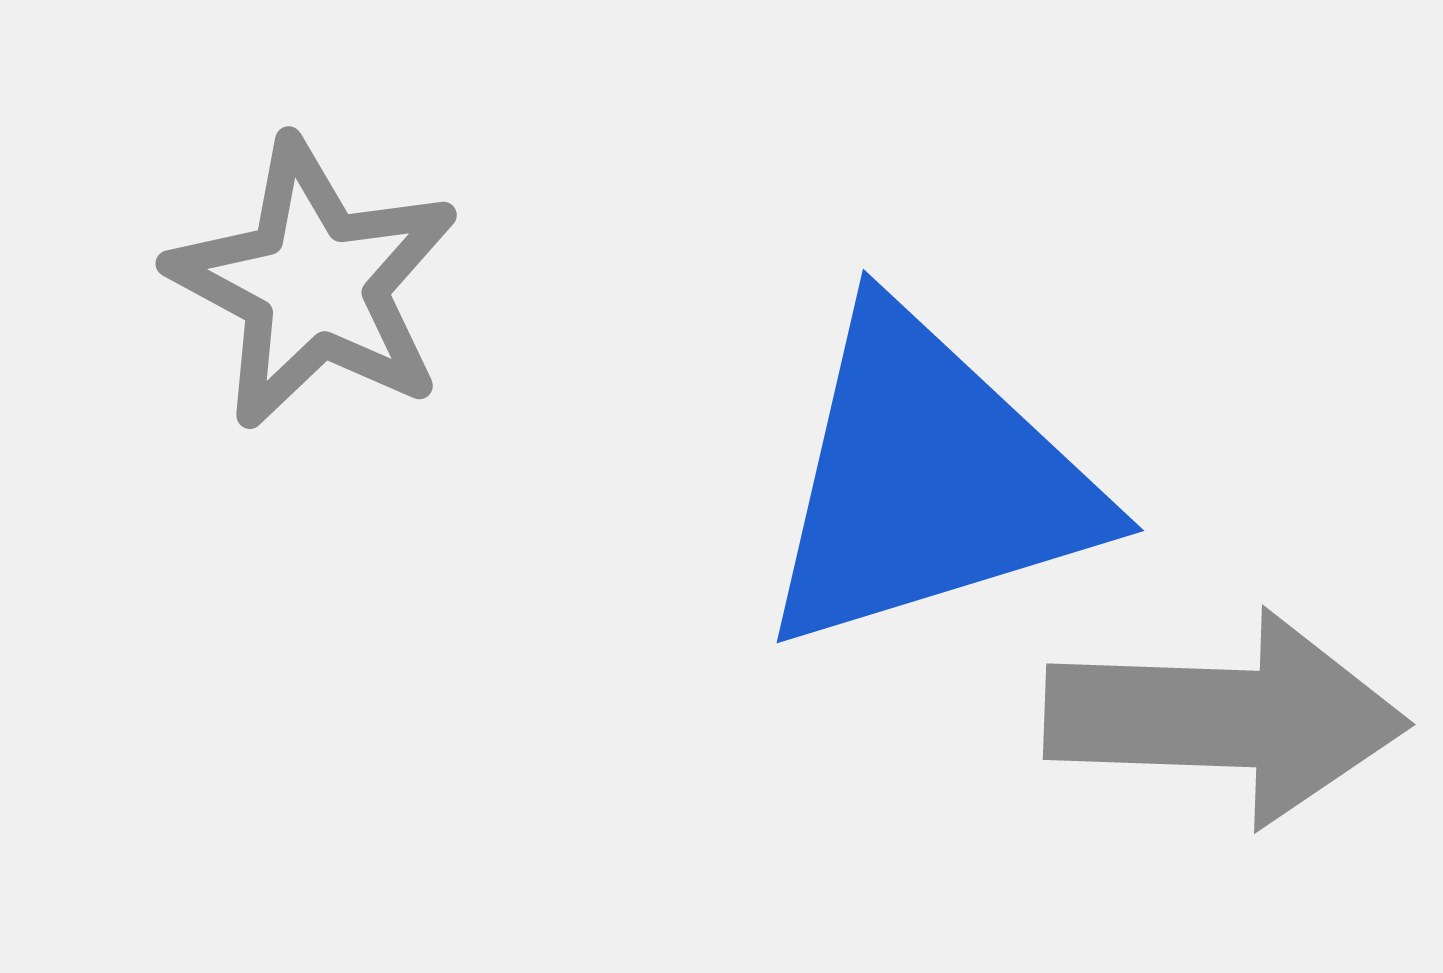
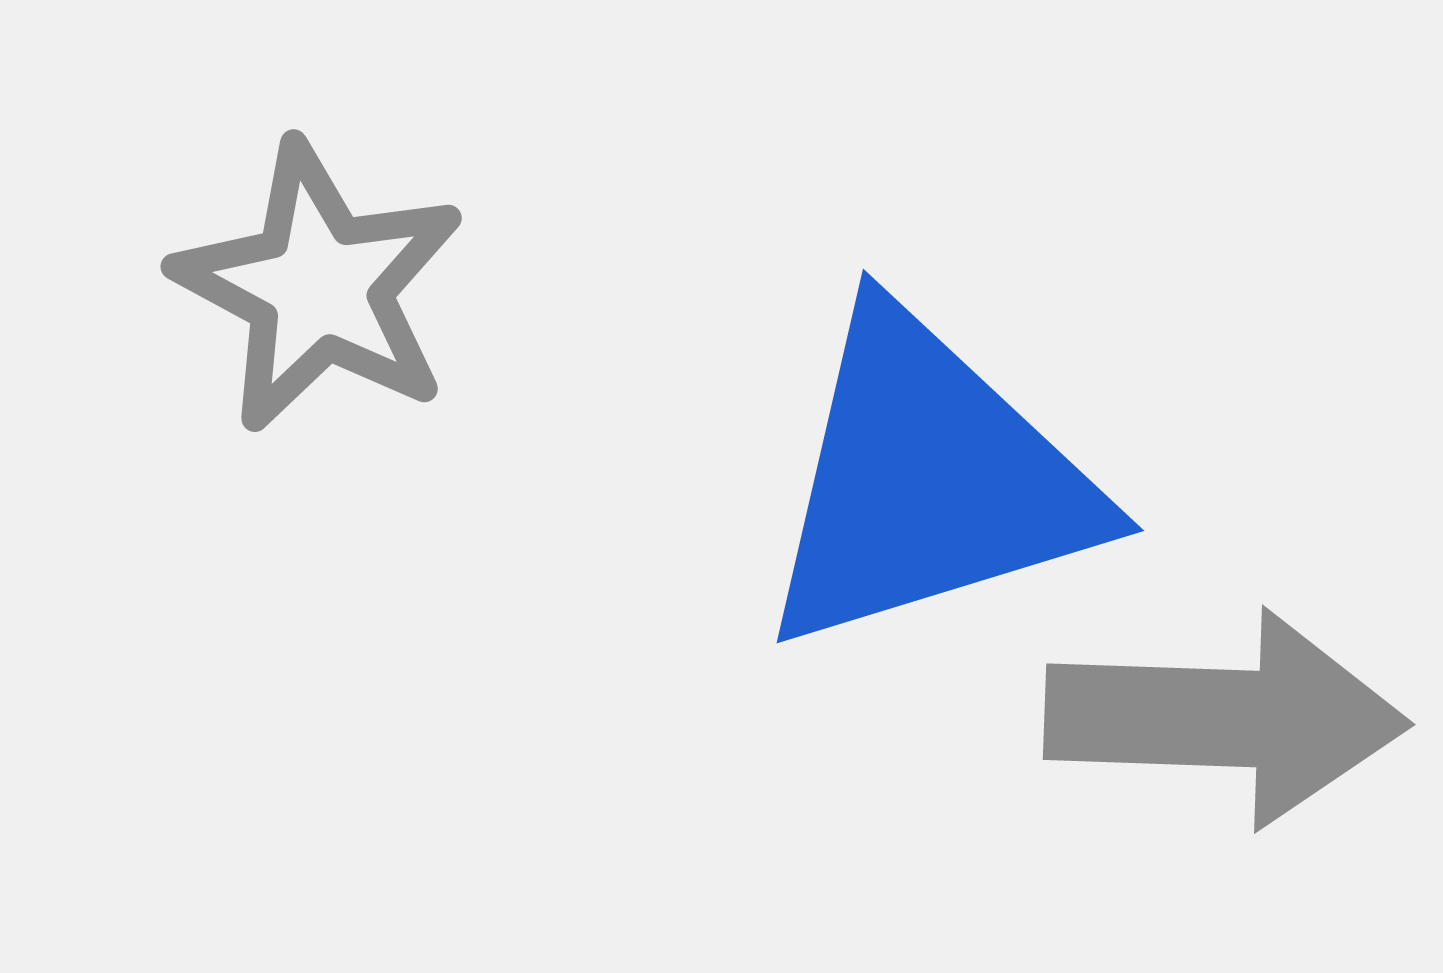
gray star: moved 5 px right, 3 px down
